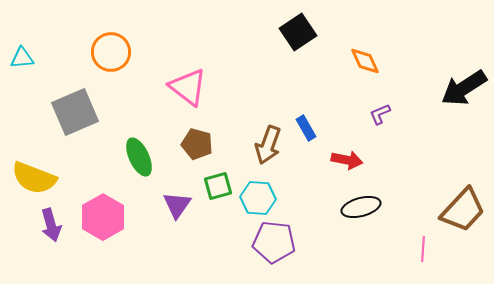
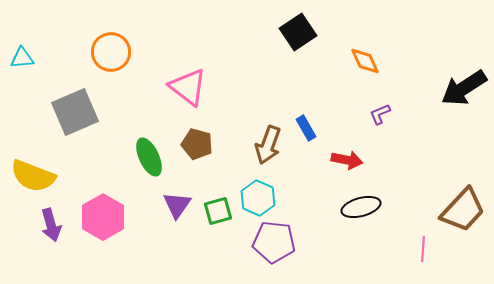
green ellipse: moved 10 px right
yellow semicircle: moved 1 px left, 2 px up
green square: moved 25 px down
cyan hexagon: rotated 20 degrees clockwise
